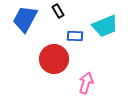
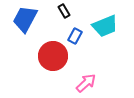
black rectangle: moved 6 px right
blue rectangle: rotated 63 degrees counterclockwise
red circle: moved 1 px left, 3 px up
pink arrow: rotated 30 degrees clockwise
